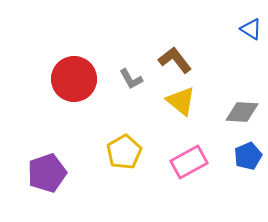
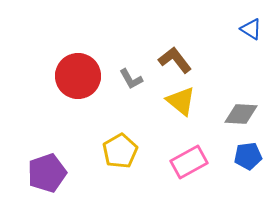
red circle: moved 4 px right, 3 px up
gray diamond: moved 1 px left, 2 px down
yellow pentagon: moved 4 px left, 1 px up
blue pentagon: rotated 16 degrees clockwise
